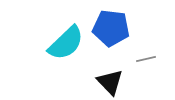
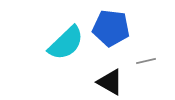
gray line: moved 2 px down
black triangle: rotated 16 degrees counterclockwise
